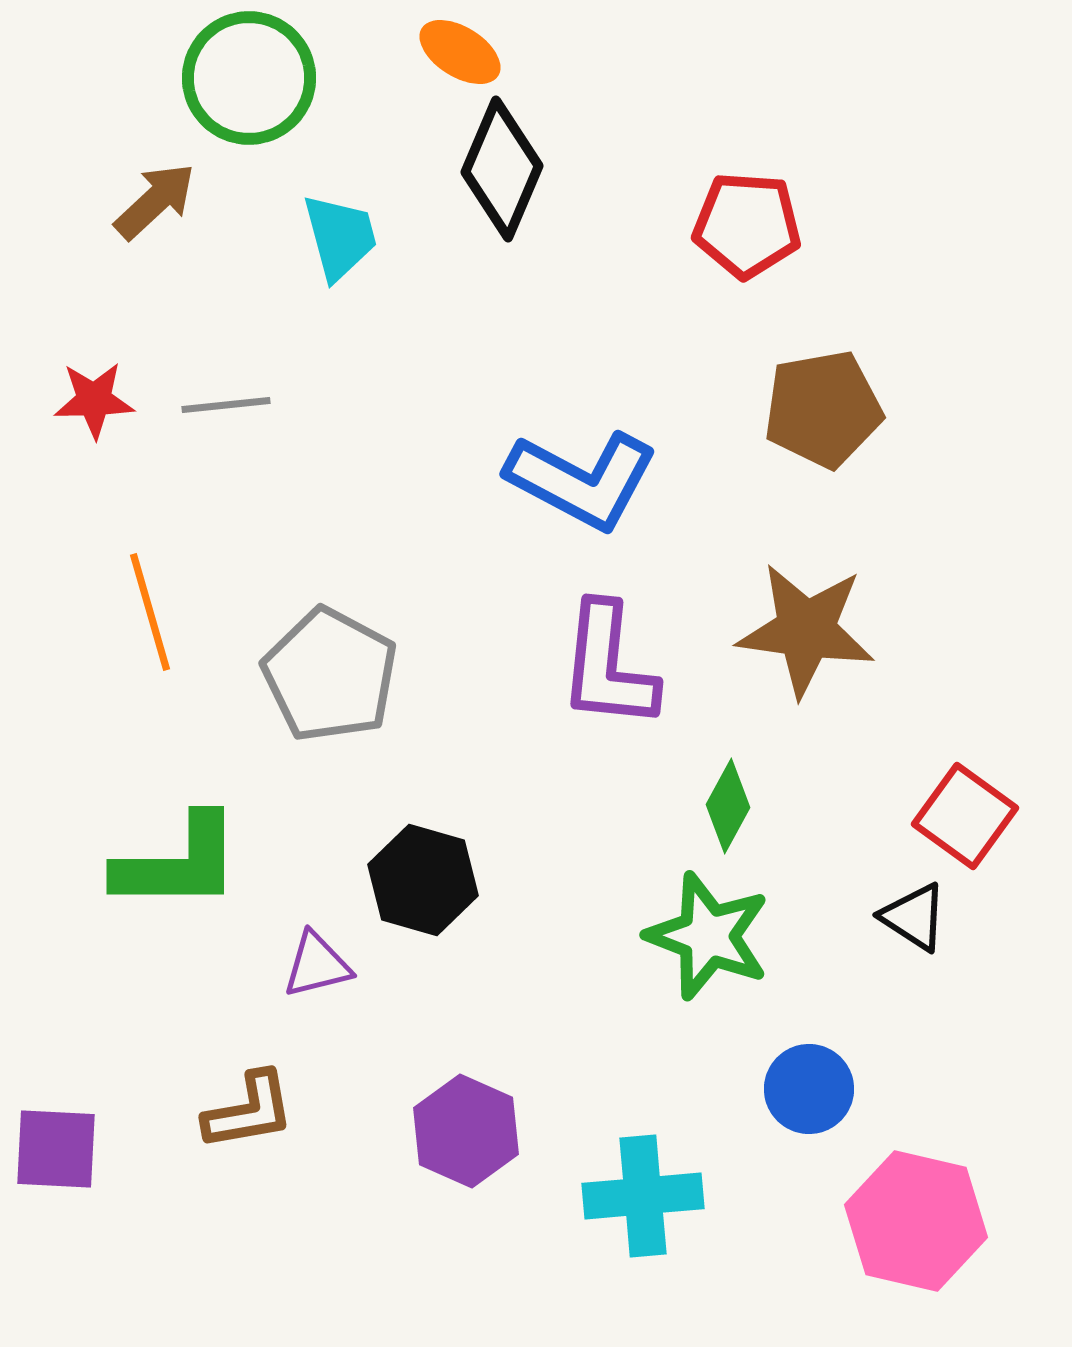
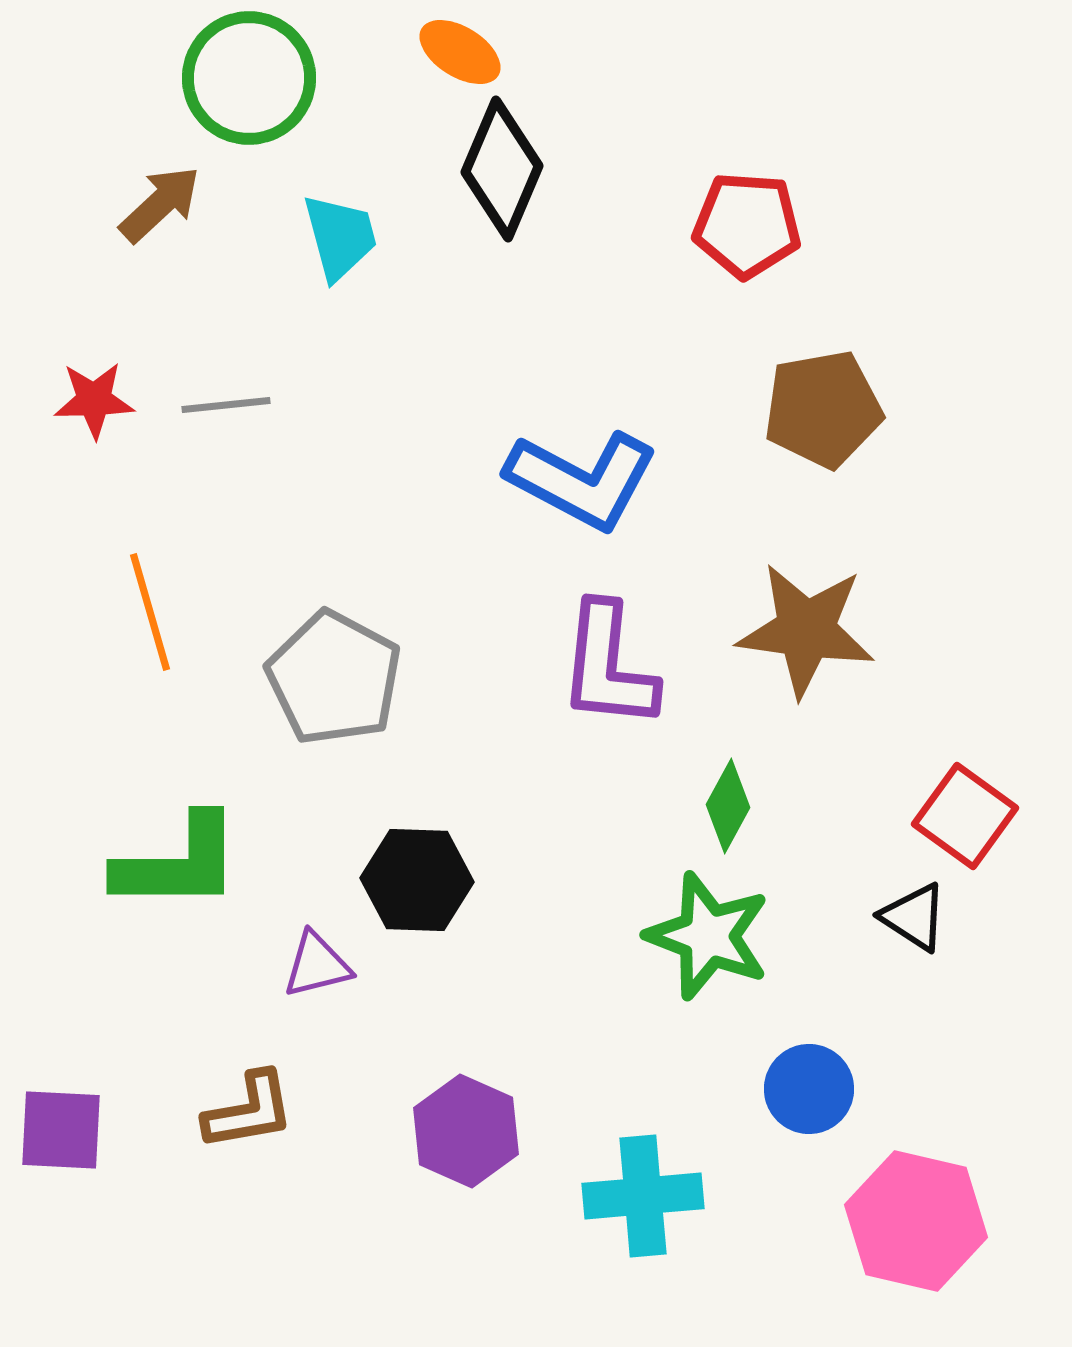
brown arrow: moved 5 px right, 3 px down
gray pentagon: moved 4 px right, 3 px down
black hexagon: moved 6 px left; rotated 14 degrees counterclockwise
purple square: moved 5 px right, 19 px up
